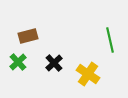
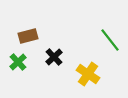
green line: rotated 25 degrees counterclockwise
black cross: moved 6 px up
